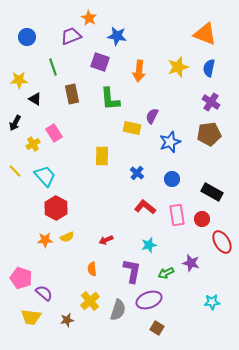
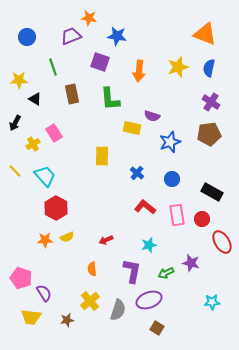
orange star at (89, 18): rotated 21 degrees counterclockwise
purple semicircle at (152, 116): rotated 98 degrees counterclockwise
purple semicircle at (44, 293): rotated 18 degrees clockwise
